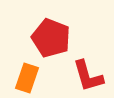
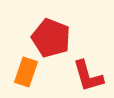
orange rectangle: moved 1 px left, 6 px up
